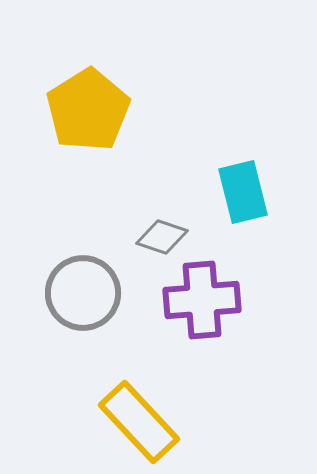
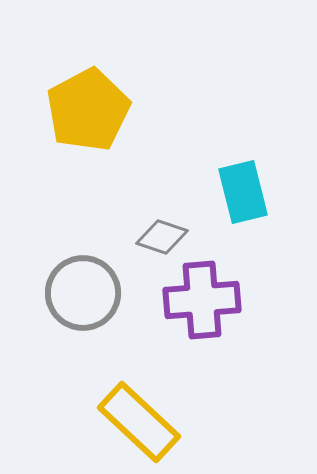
yellow pentagon: rotated 4 degrees clockwise
yellow rectangle: rotated 4 degrees counterclockwise
